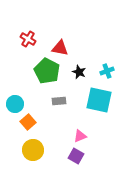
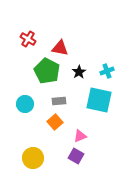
black star: rotated 16 degrees clockwise
cyan circle: moved 10 px right
orange square: moved 27 px right
yellow circle: moved 8 px down
